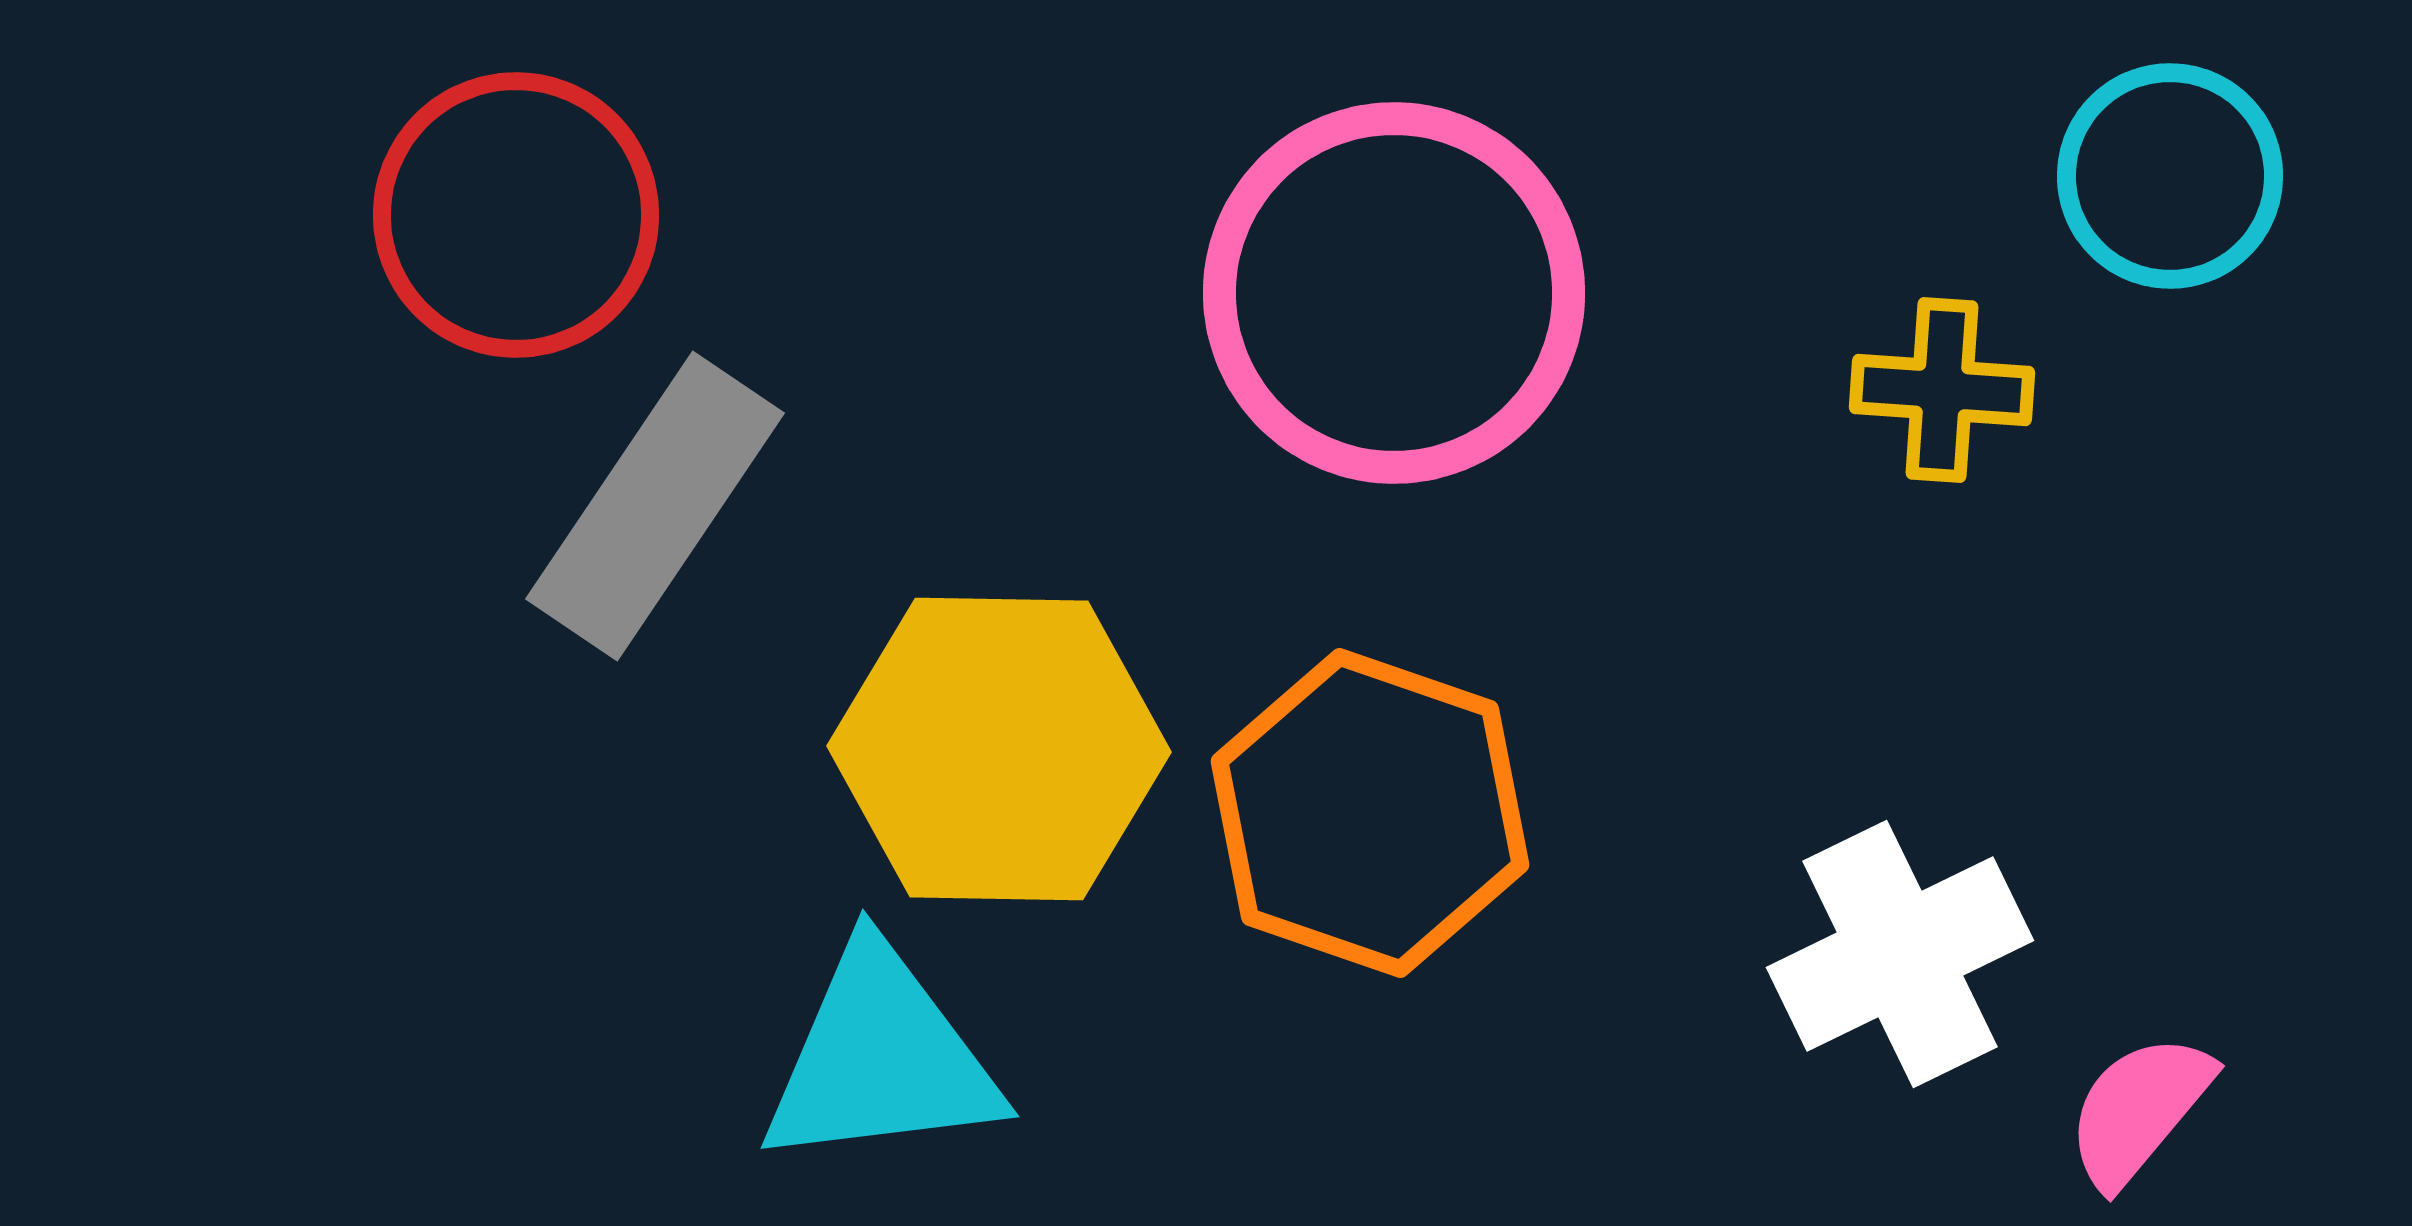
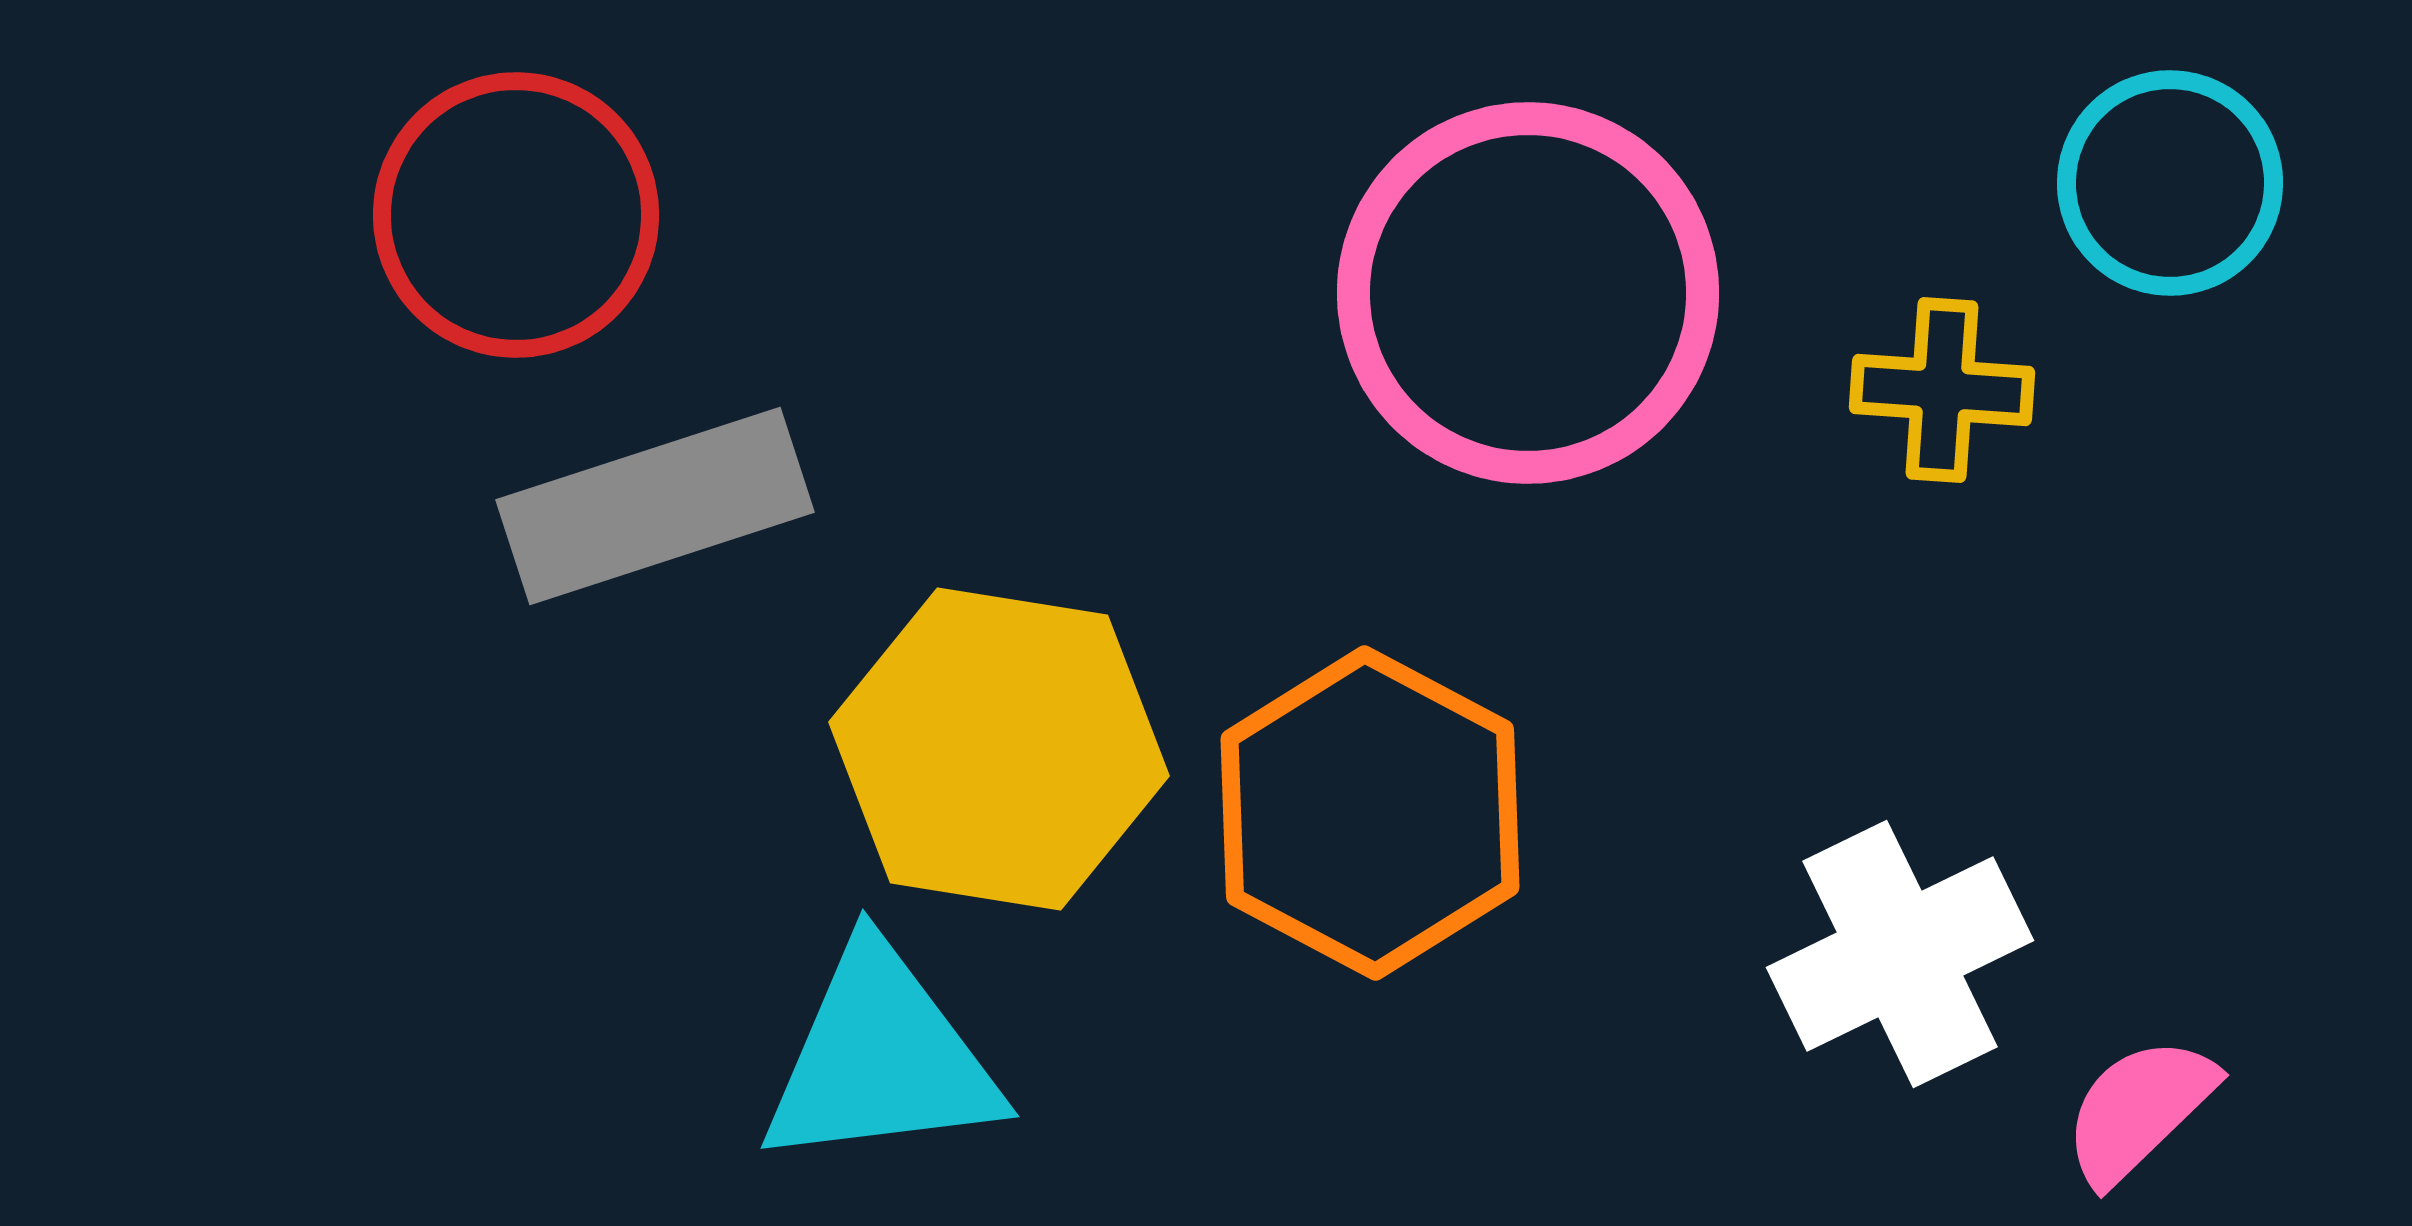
cyan circle: moved 7 px down
pink circle: moved 134 px right
gray rectangle: rotated 38 degrees clockwise
yellow hexagon: rotated 8 degrees clockwise
orange hexagon: rotated 9 degrees clockwise
pink semicircle: rotated 6 degrees clockwise
